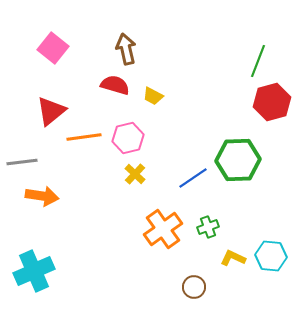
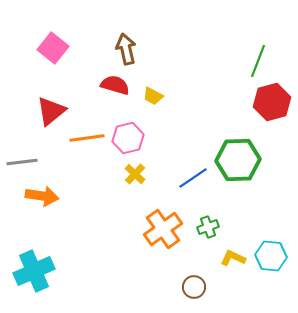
orange line: moved 3 px right, 1 px down
